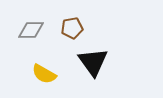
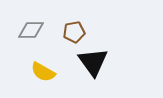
brown pentagon: moved 2 px right, 4 px down
yellow semicircle: moved 1 px left, 2 px up
